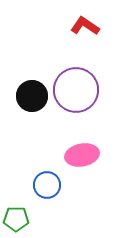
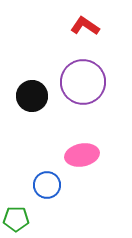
purple circle: moved 7 px right, 8 px up
